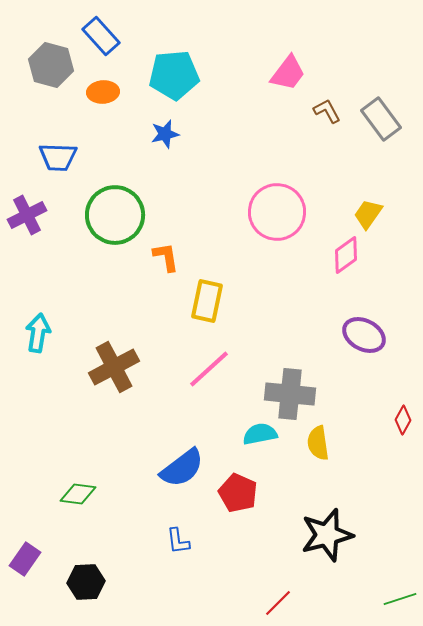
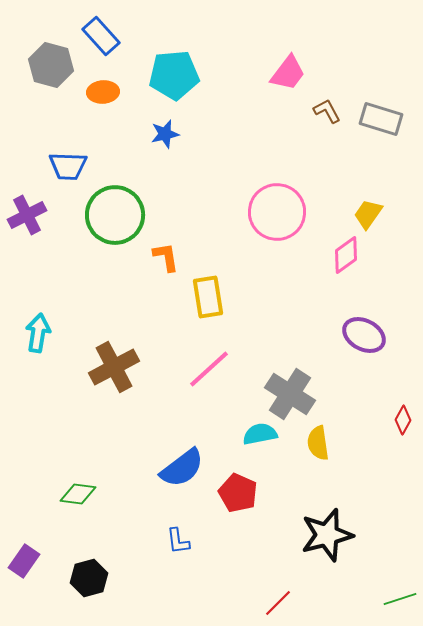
gray rectangle: rotated 36 degrees counterclockwise
blue trapezoid: moved 10 px right, 9 px down
yellow rectangle: moved 1 px right, 4 px up; rotated 21 degrees counterclockwise
gray cross: rotated 27 degrees clockwise
purple rectangle: moved 1 px left, 2 px down
black hexagon: moved 3 px right, 4 px up; rotated 12 degrees counterclockwise
